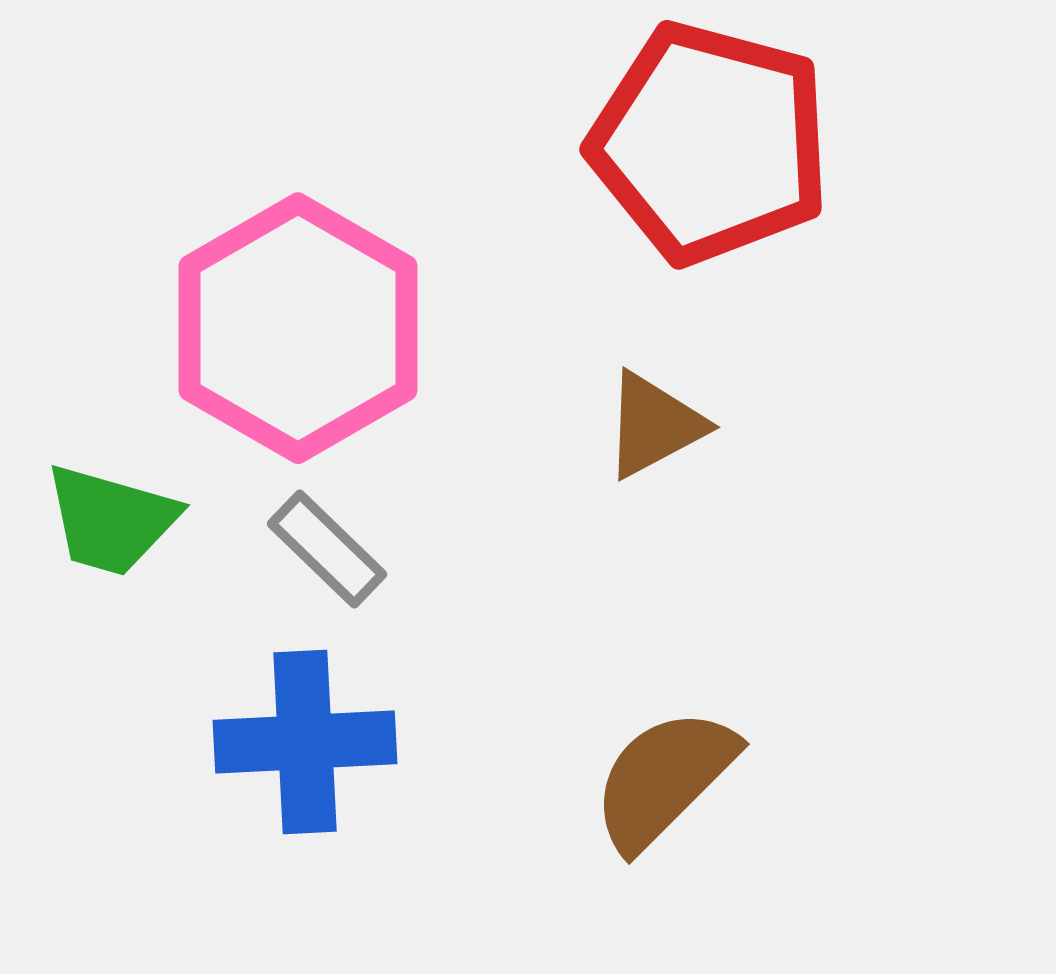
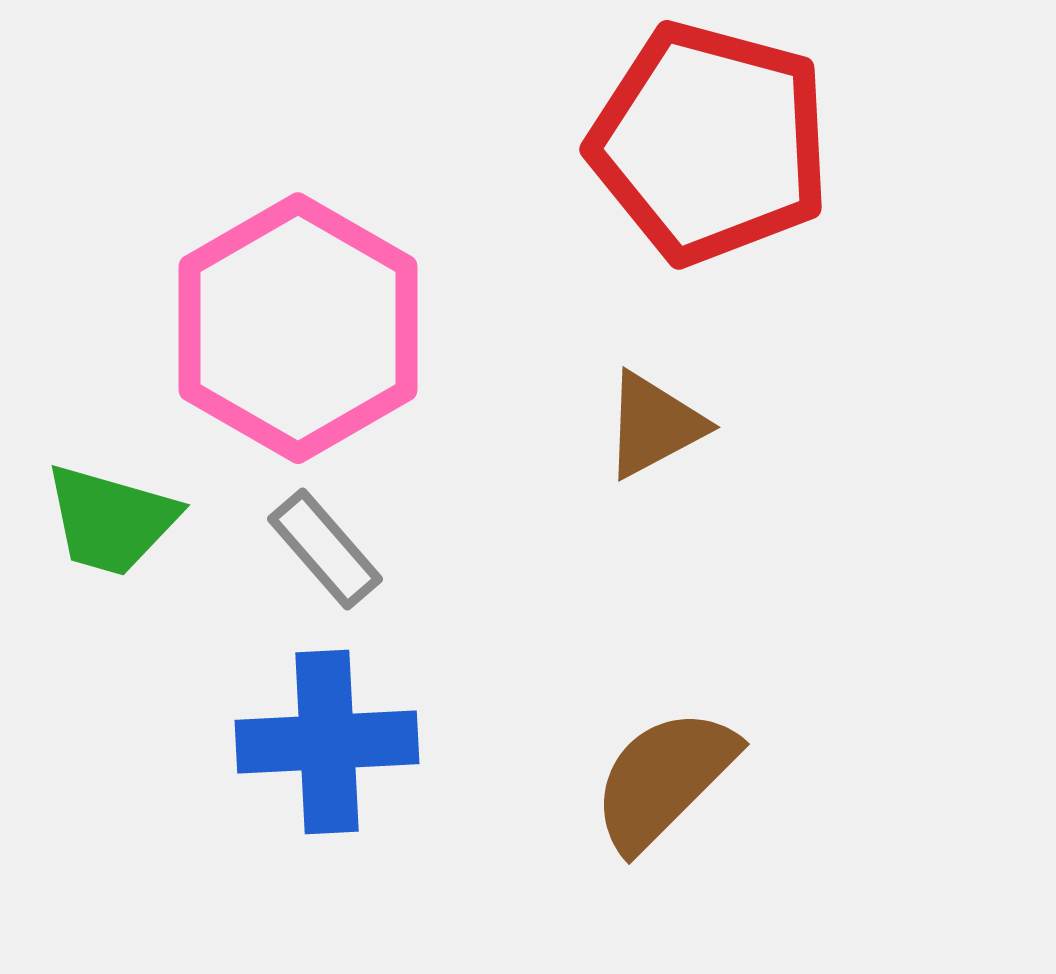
gray rectangle: moved 2 px left; rotated 5 degrees clockwise
blue cross: moved 22 px right
